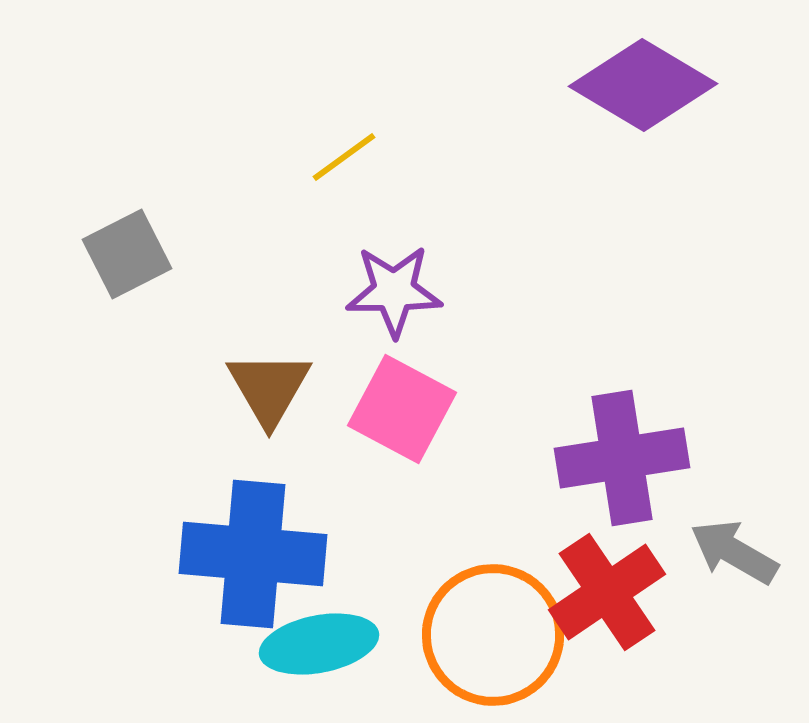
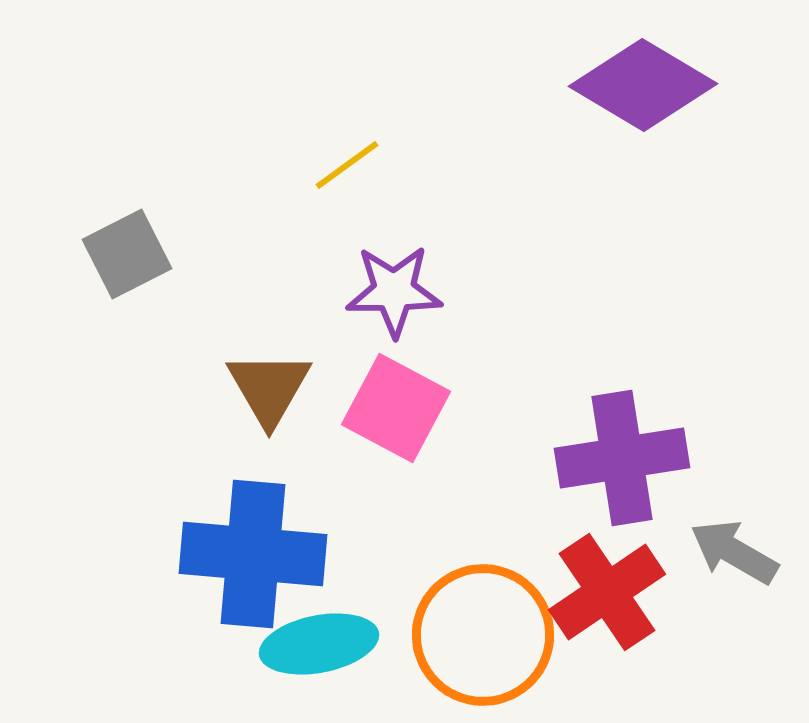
yellow line: moved 3 px right, 8 px down
pink square: moved 6 px left, 1 px up
orange circle: moved 10 px left
